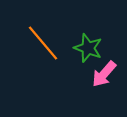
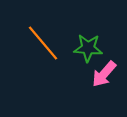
green star: rotated 16 degrees counterclockwise
